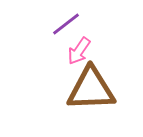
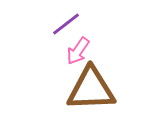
pink arrow: moved 1 px left
